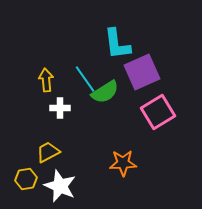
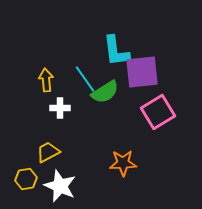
cyan L-shape: moved 1 px left, 7 px down
purple square: rotated 18 degrees clockwise
